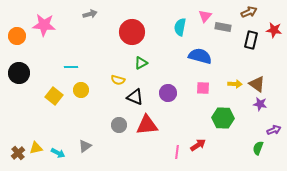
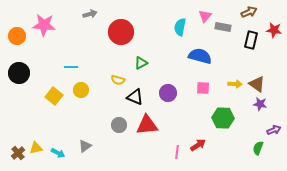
red circle: moved 11 px left
